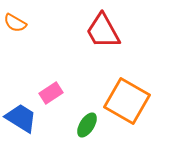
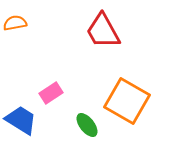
orange semicircle: rotated 140 degrees clockwise
blue trapezoid: moved 2 px down
green ellipse: rotated 70 degrees counterclockwise
